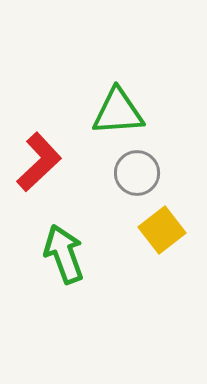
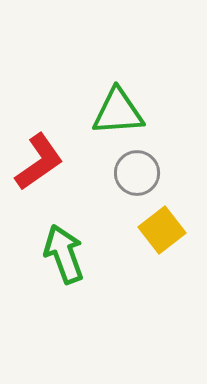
red L-shape: rotated 8 degrees clockwise
